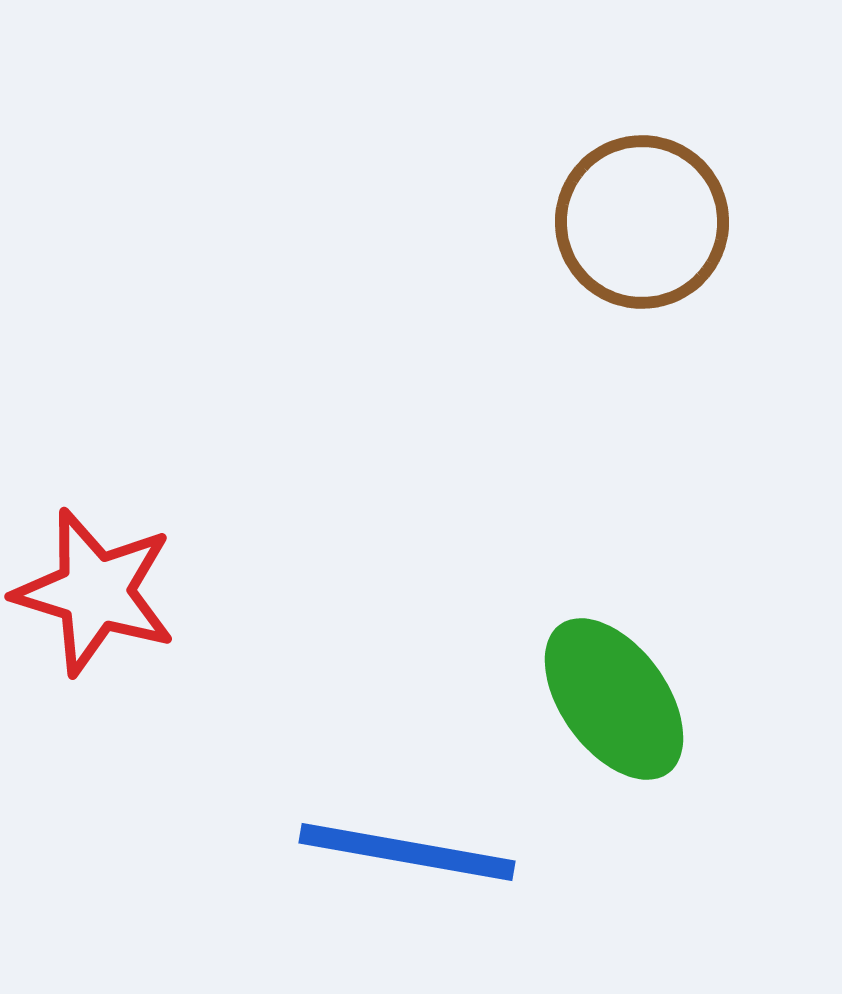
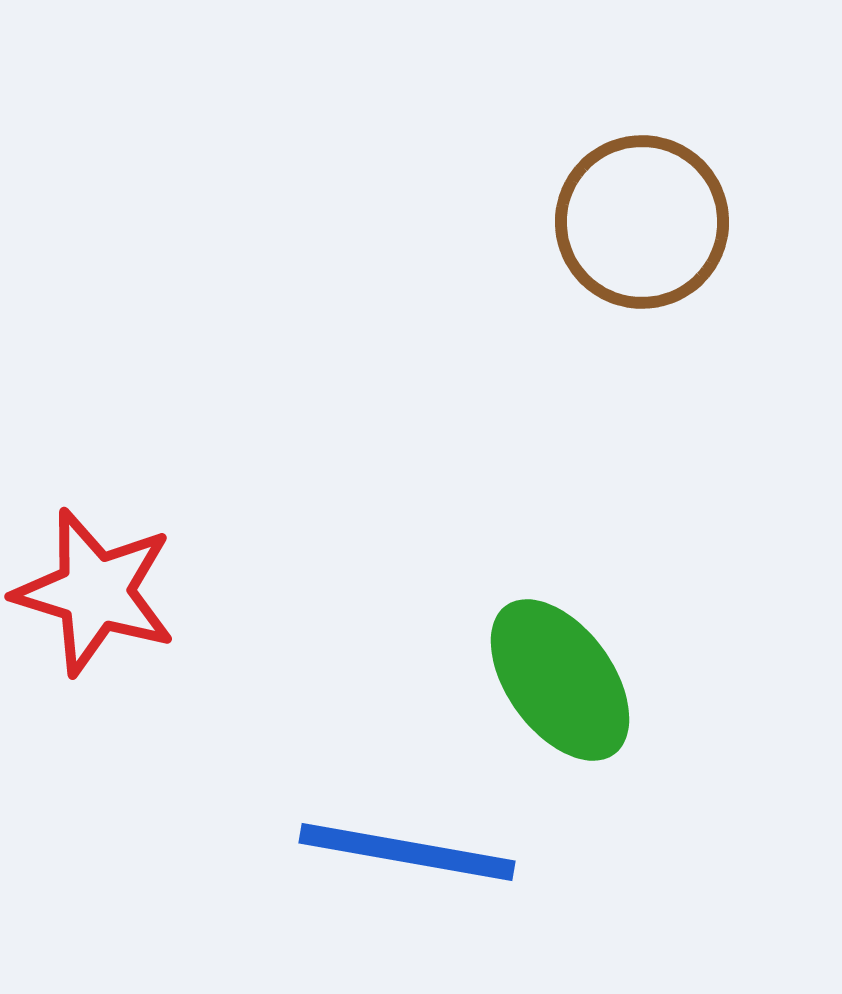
green ellipse: moved 54 px left, 19 px up
